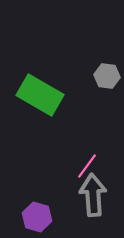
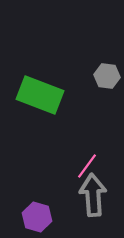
green rectangle: rotated 9 degrees counterclockwise
